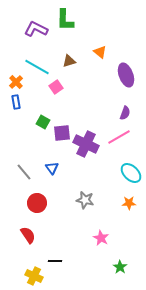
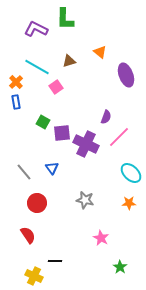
green L-shape: moved 1 px up
purple semicircle: moved 19 px left, 4 px down
pink line: rotated 15 degrees counterclockwise
